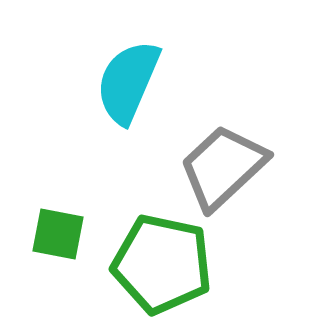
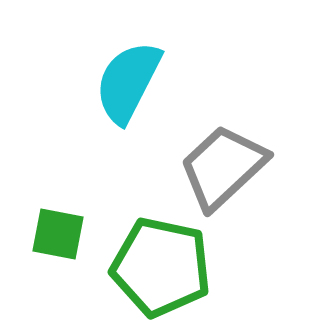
cyan semicircle: rotated 4 degrees clockwise
green pentagon: moved 1 px left, 3 px down
